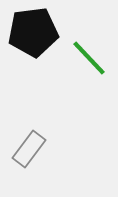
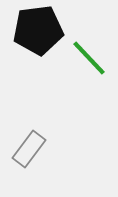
black pentagon: moved 5 px right, 2 px up
